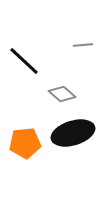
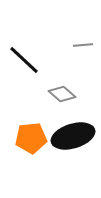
black line: moved 1 px up
black ellipse: moved 3 px down
orange pentagon: moved 6 px right, 5 px up
